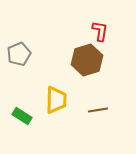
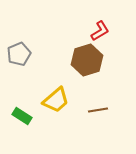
red L-shape: rotated 50 degrees clockwise
yellow trapezoid: rotated 48 degrees clockwise
